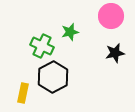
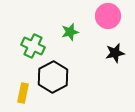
pink circle: moved 3 px left
green cross: moved 9 px left
